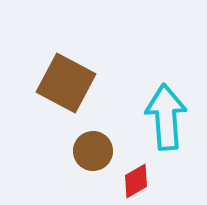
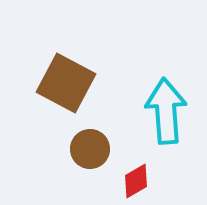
cyan arrow: moved 6 px up
brown circle: moved 3 px left, 2 px up
